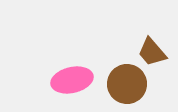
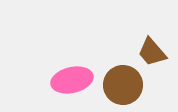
brown circle: moved 4 px left, 1 px down
